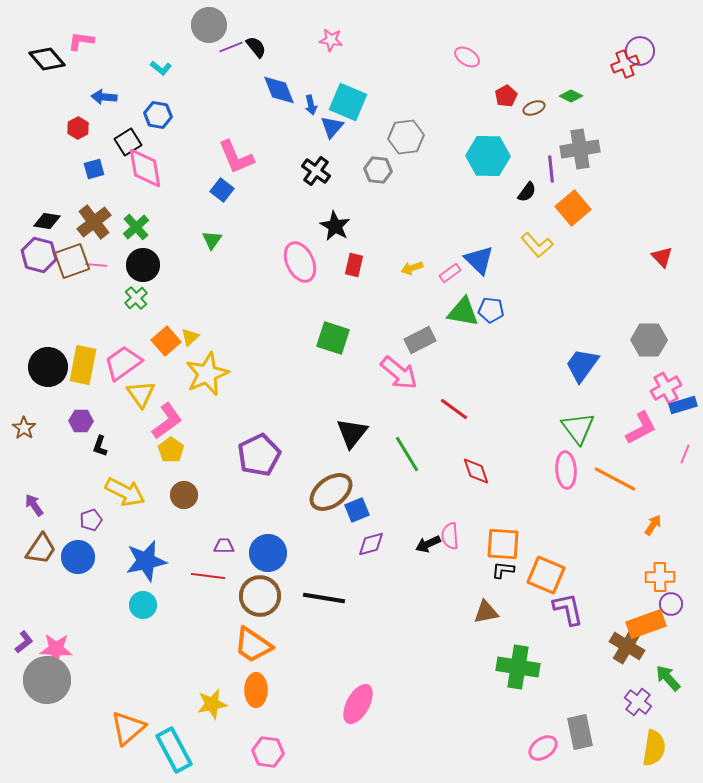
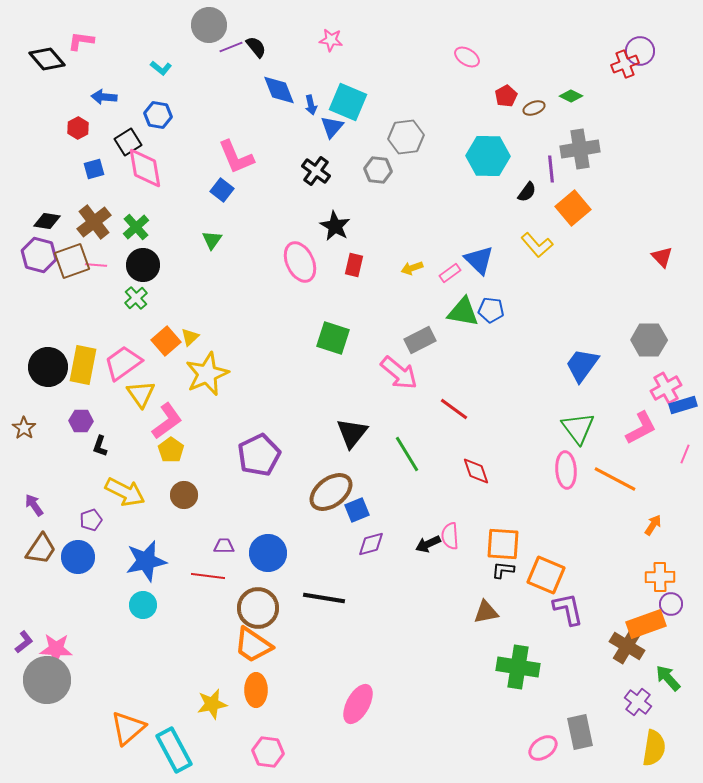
brown circle at (260, 596): moved 2 px left, 12 px down
